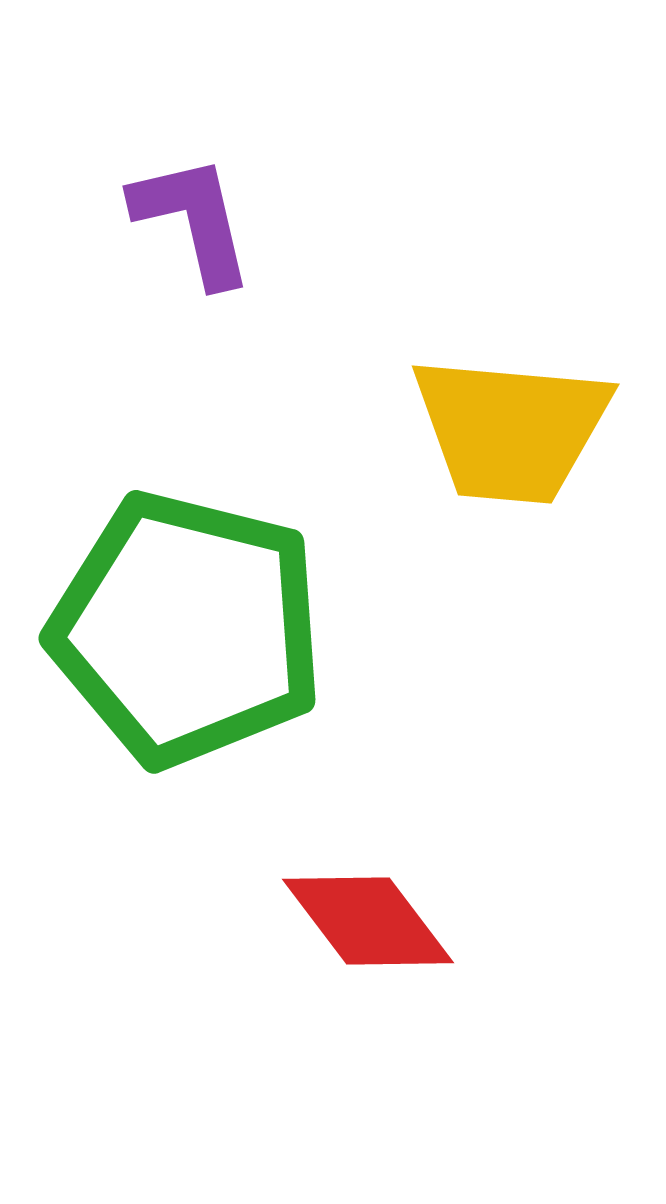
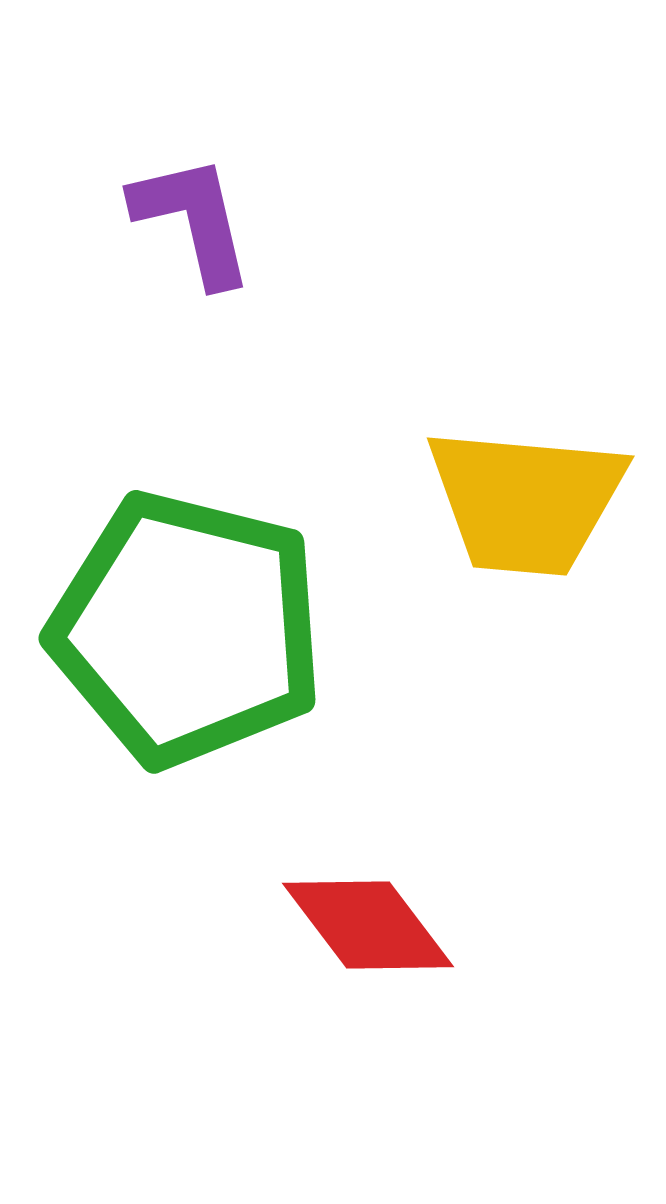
yellow trapezoid: moved 15 px right, 72 px down
red diamond: moved 4 px down
